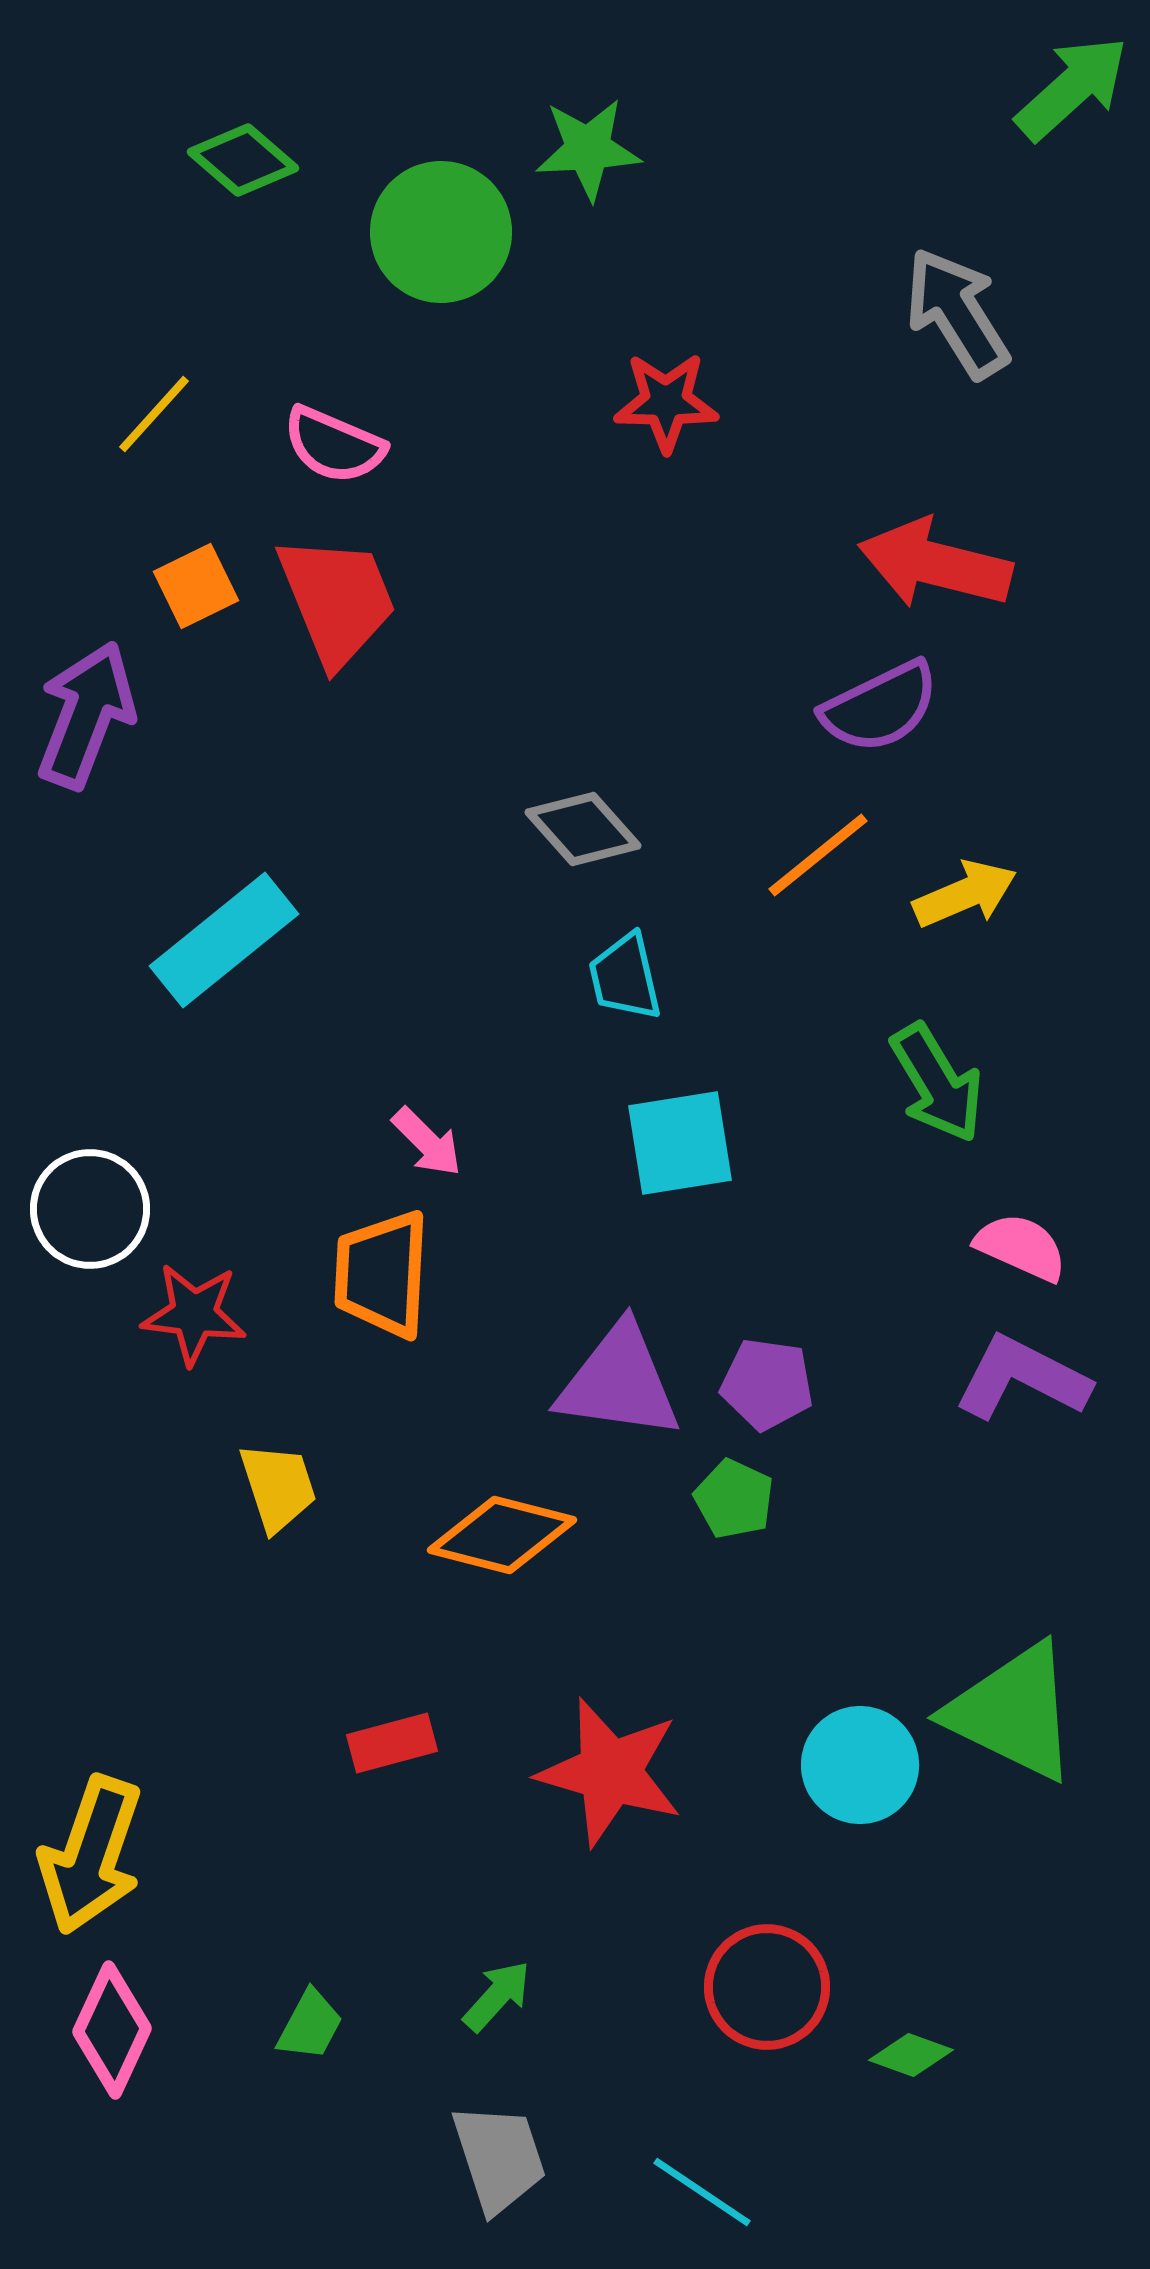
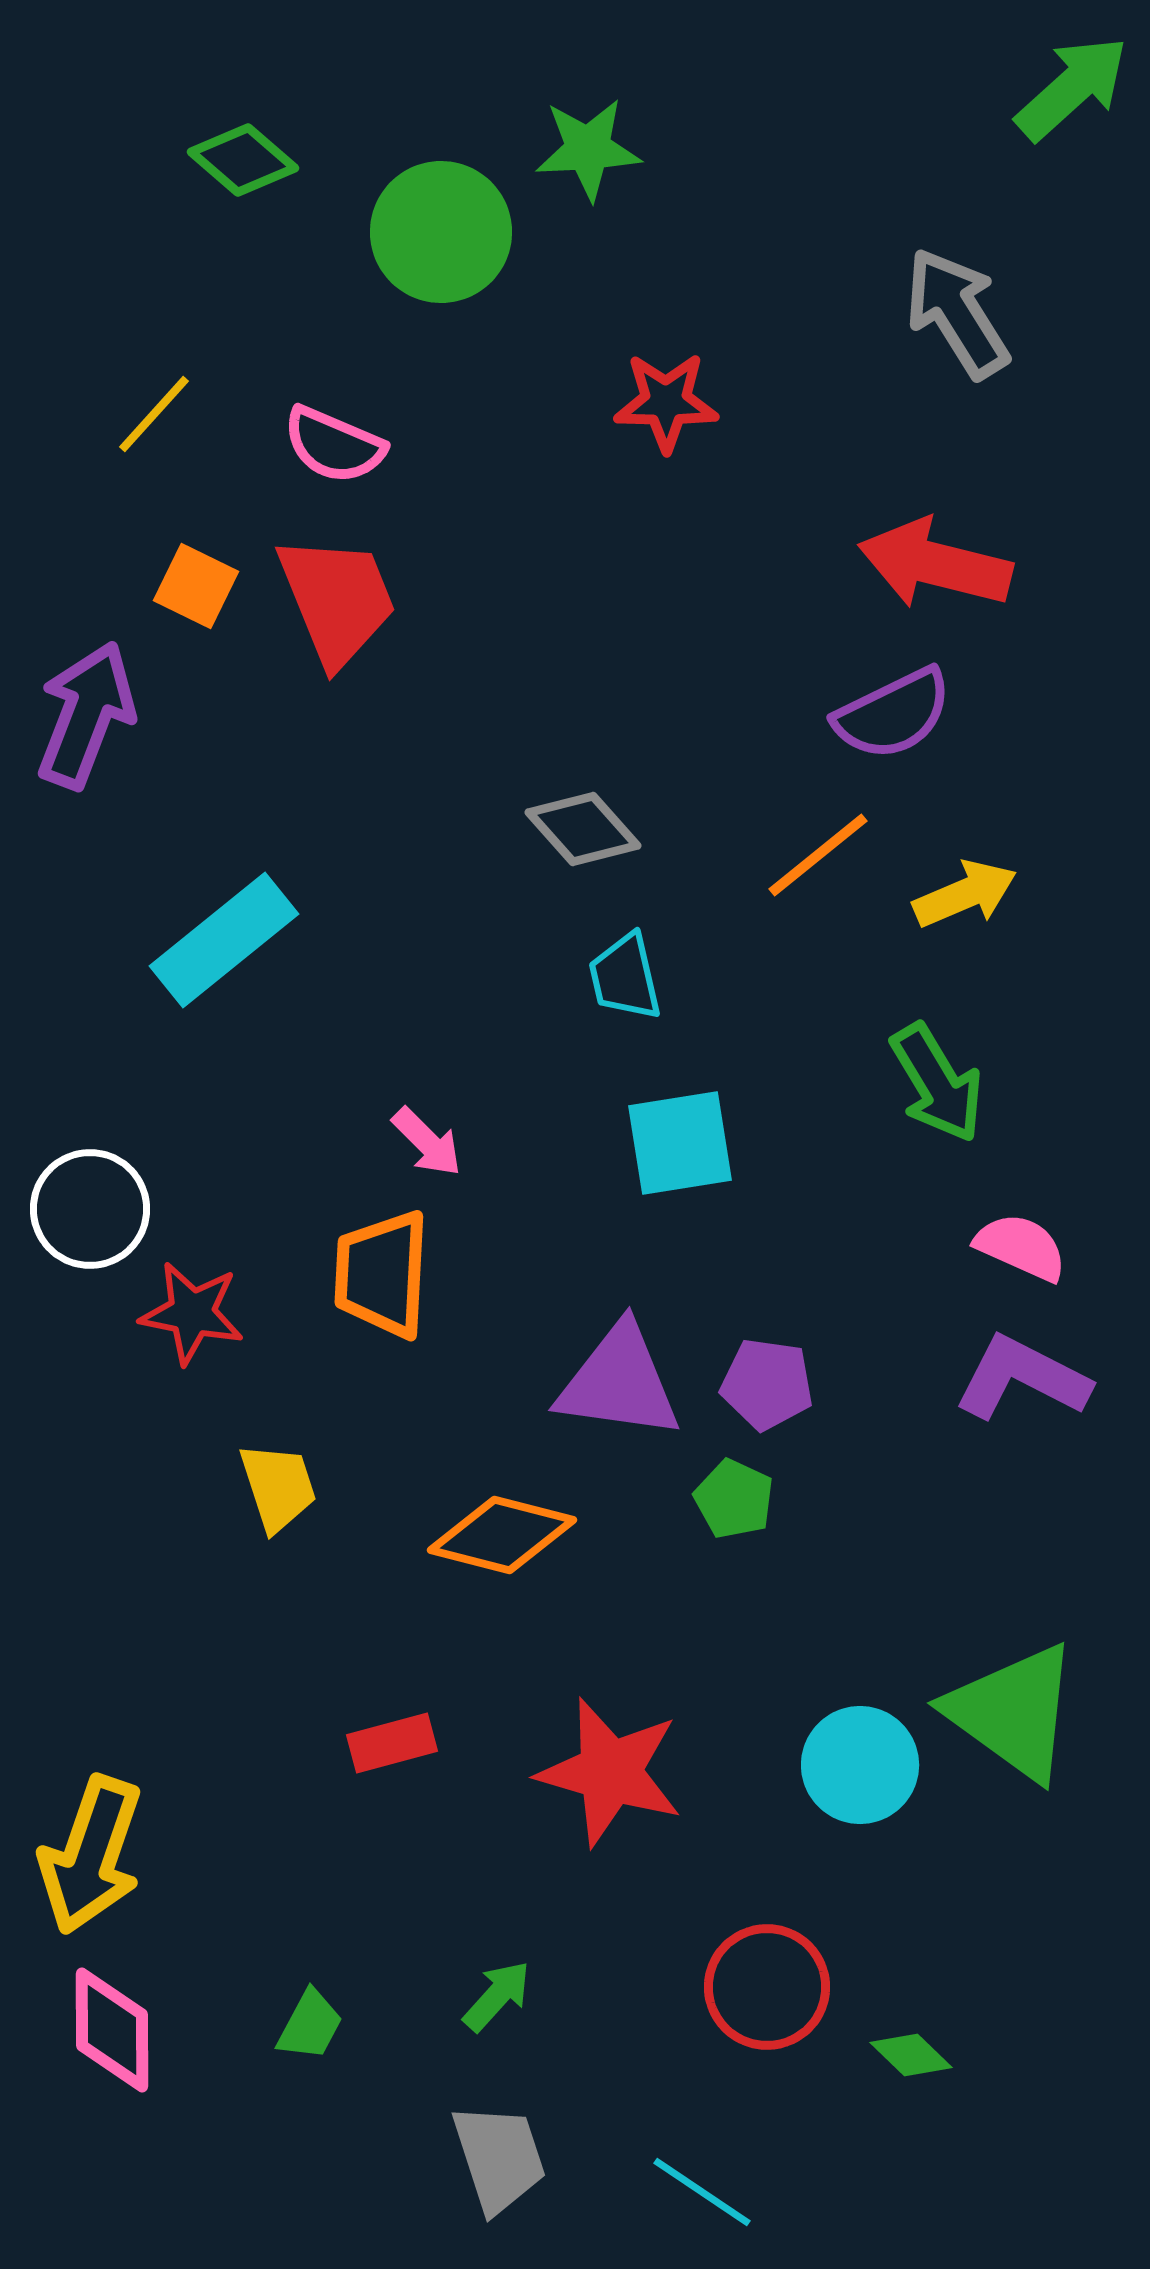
orange square at (196, 586): rotated 38 degrees counterclockwise
purple semicircle at (880, 707): moved 13 px right, 7 px down
red star at (194, 1314): moved 2 px left, 1 px up; rotated 4 degrees clockwise
green triangle at (1013, 1712): rotated 10 degrees clockwise
pink diamond at (112, 2030): rotated 25 degrees counterclockwise
green diamond at (911, 2055): rotated 24 degrees clockwise
